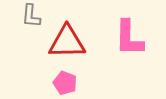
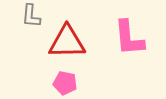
pink L-shape: rotated 6 degrees counterclockwise
pink pentagon: rotated 10 degrees counterclockwise
